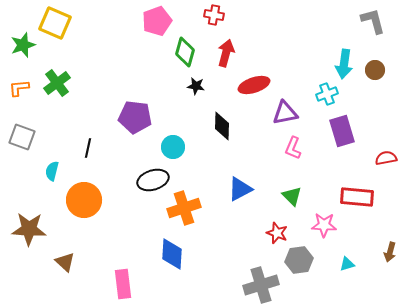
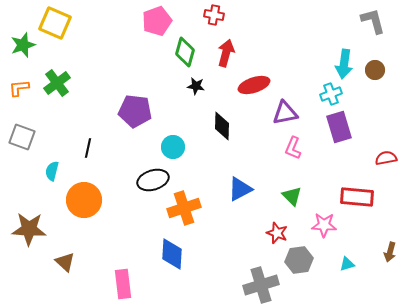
cyan cross: moved 4 px right
purple pentagon: moved 6 px up
purple rectangle: moved 3 px left, 4 px up
